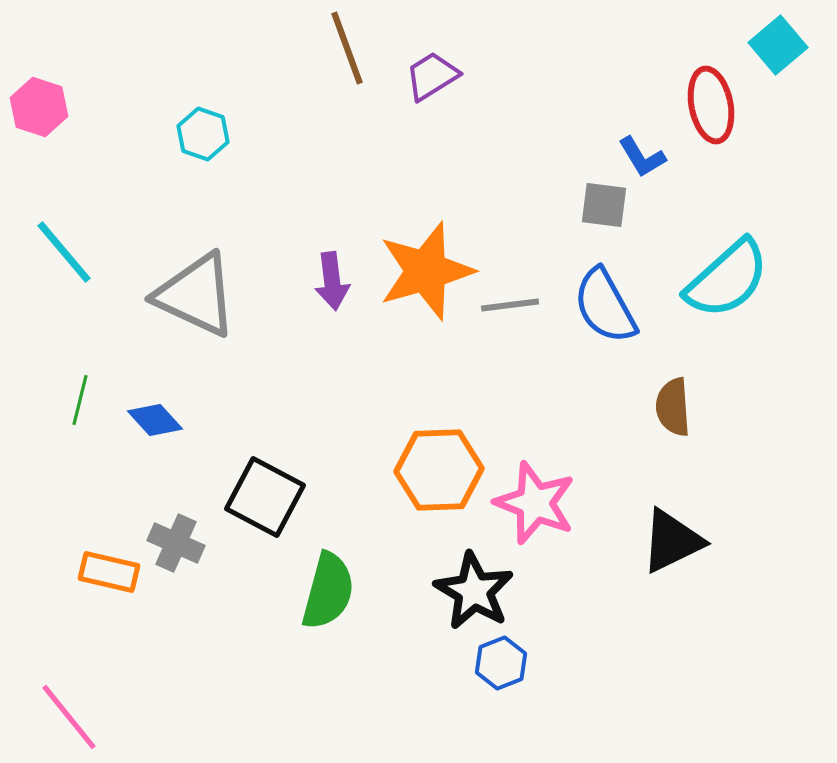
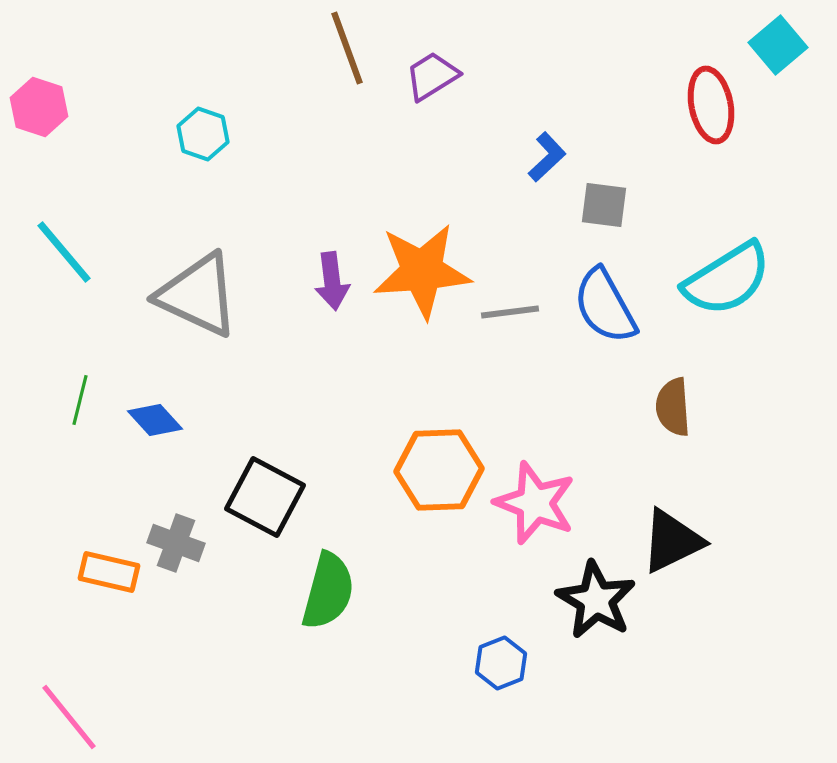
blue L-shape: moved 95 px left; rotated 102 degrees counterclockwise
orange star: moved 4 px left; rotated 12 degrees clockwise
cyan semicircle: rotated 10 degrees clockwise
gray triangle: moved 2 px right
gray line: moved 7 px down
gray cross: rotated 4 degrees counterclockwise
black star: moved 122 px right, 9 px down
